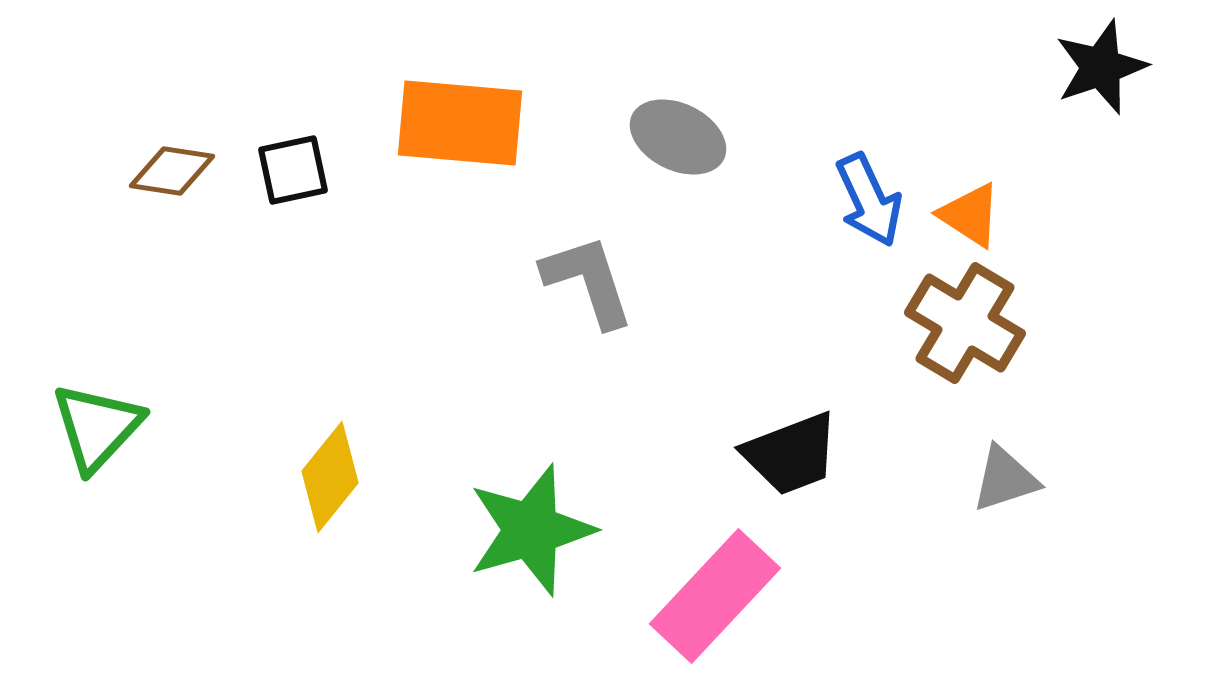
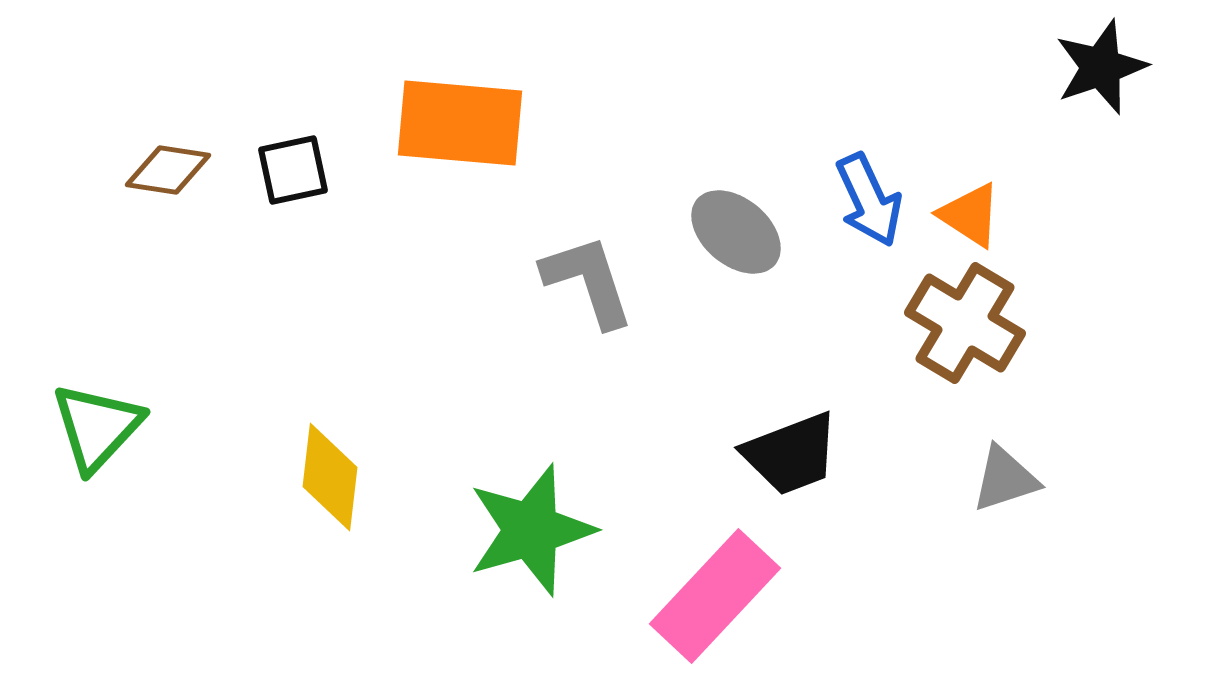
gray ellipse: moved 58 px right, 95 px down; rotated 14 degrees clockwise
brown diamond: moved 4 px left, 1 px up
yellow diamond: rotated 32 degrees counterclockwise
